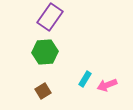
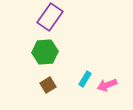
brown square: moved 5 px right, 6 px up
